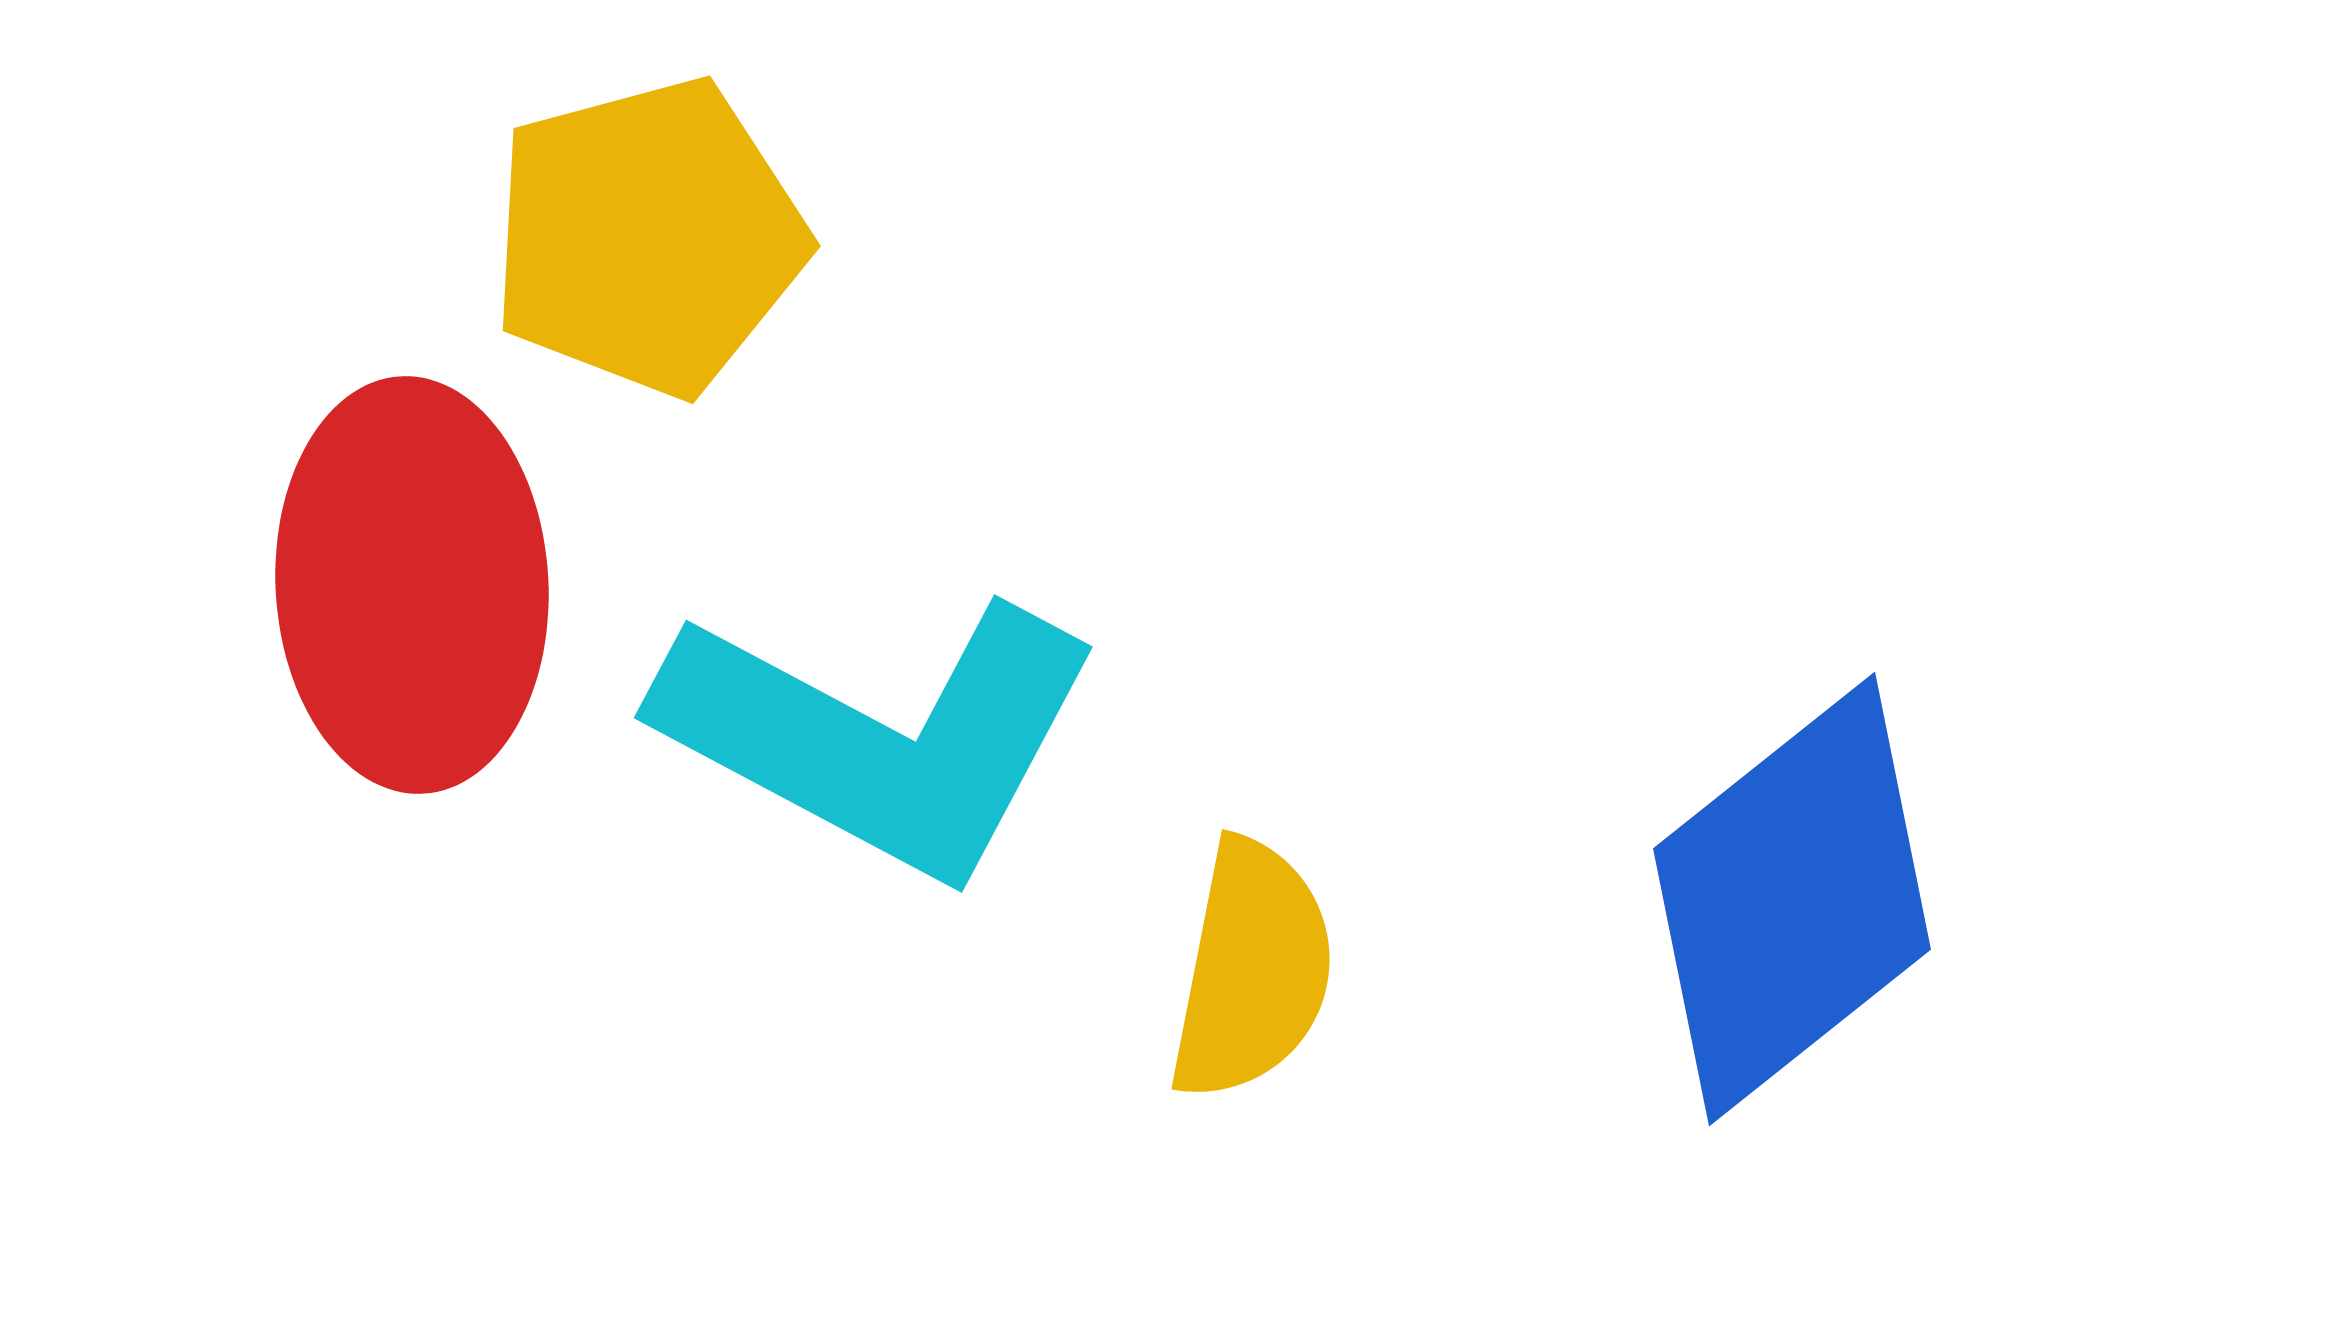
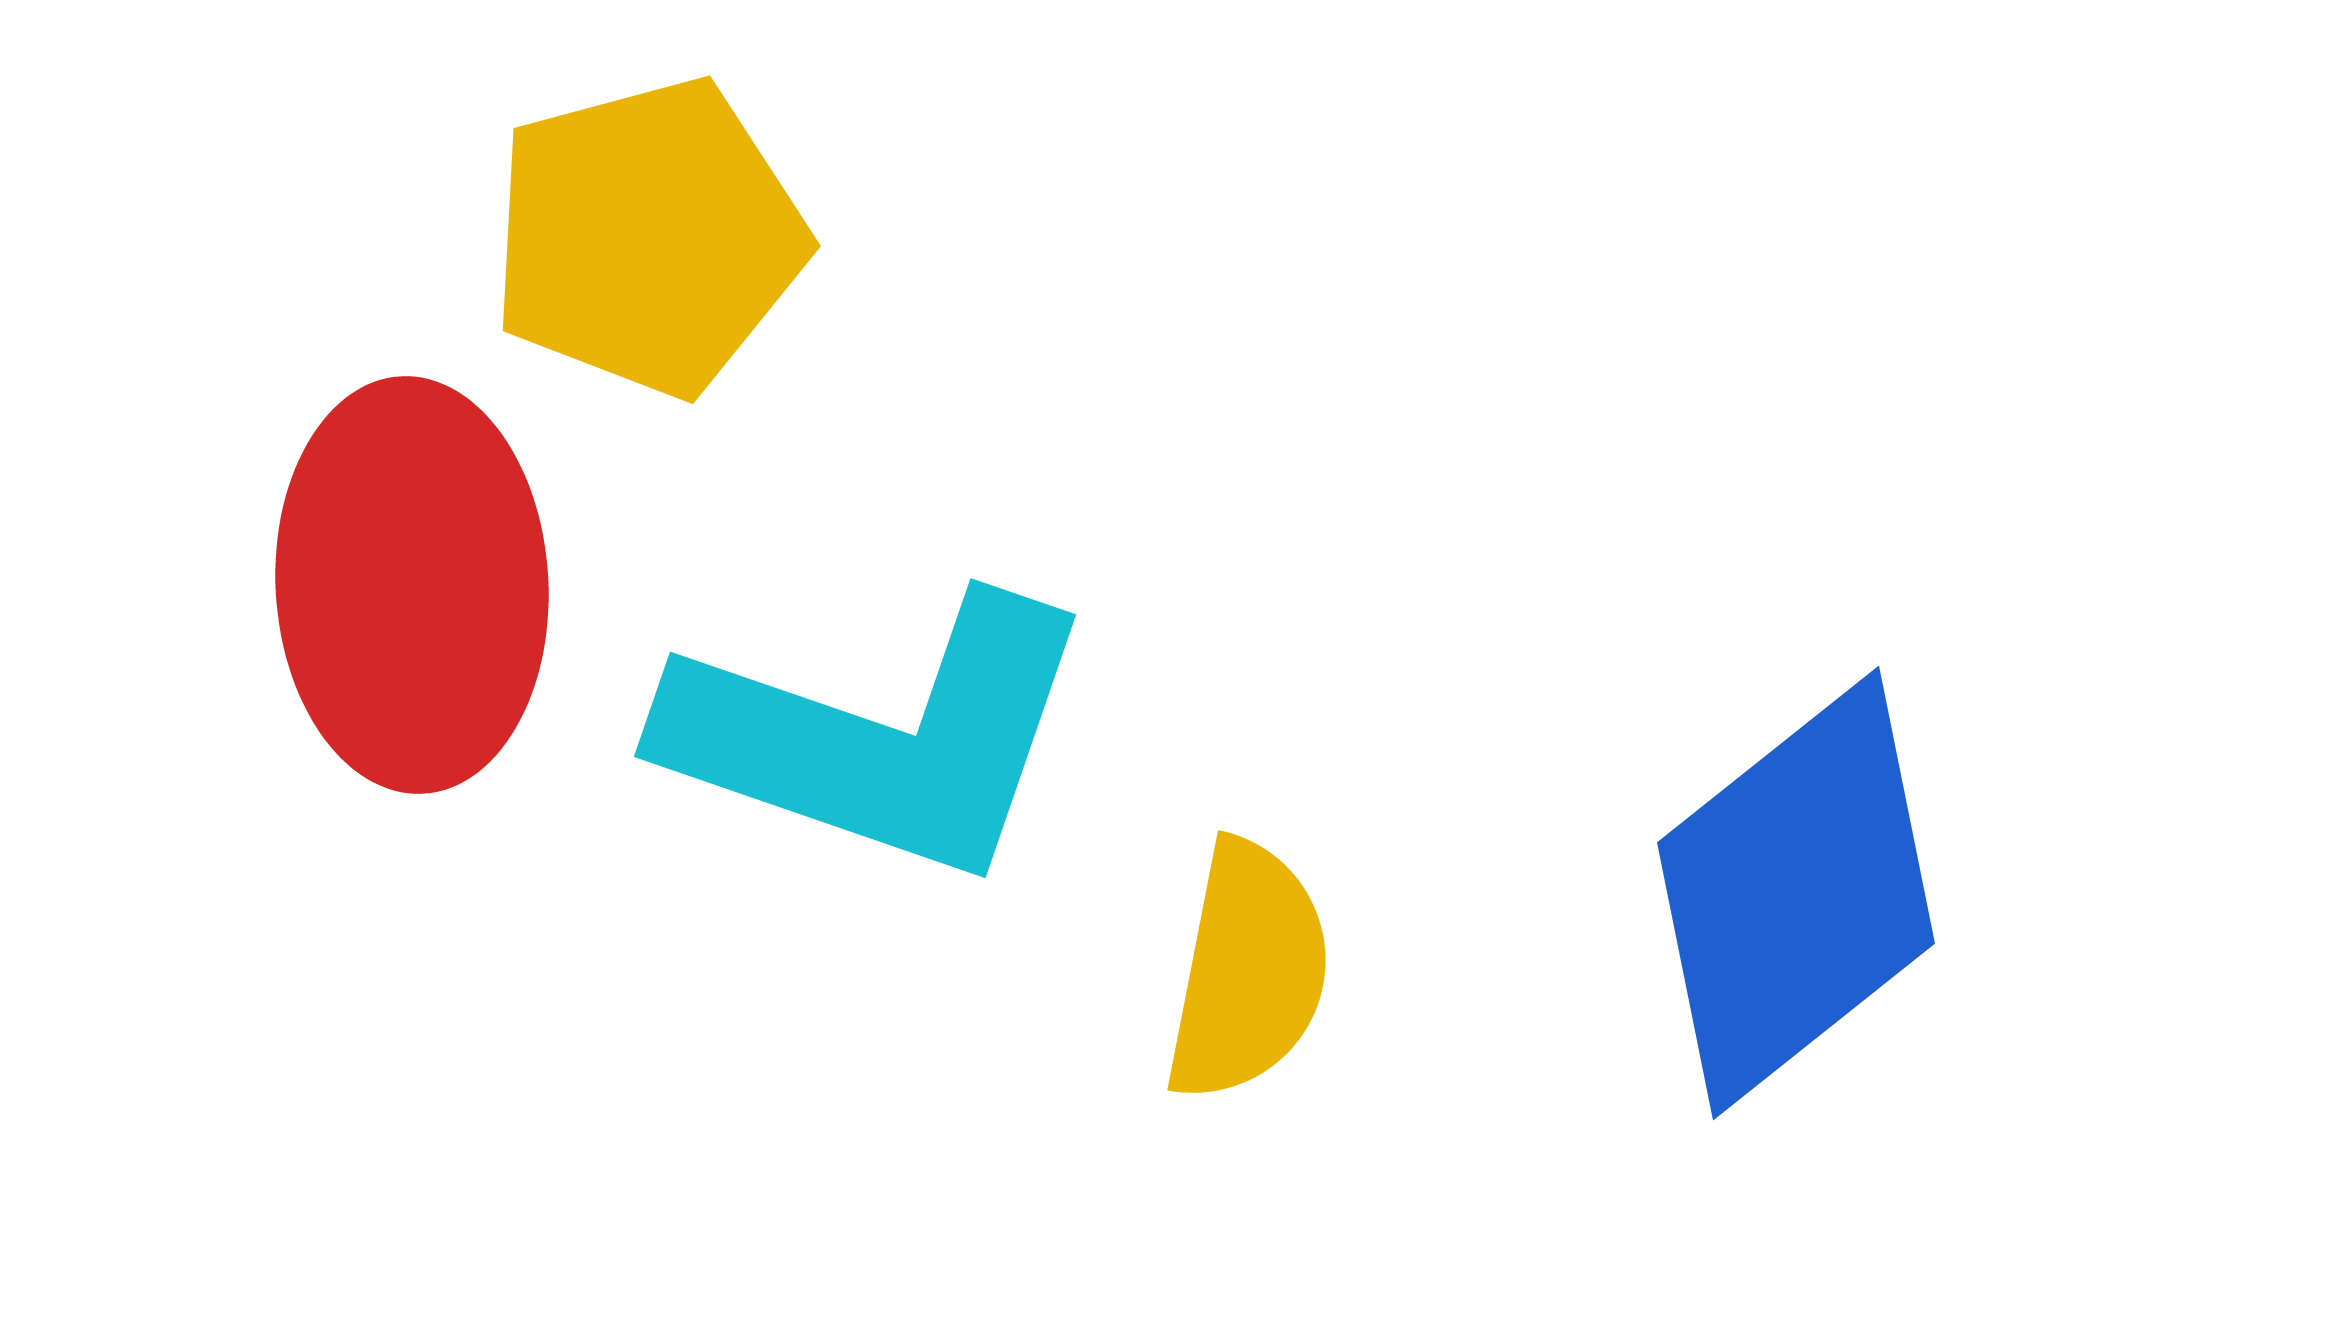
cyan L-shape: rotated 9 degrees counterclockwise
blue diamond: moved 4 px right, 6 px up
yellow semicircle: moved 4 px left, 1 px down
